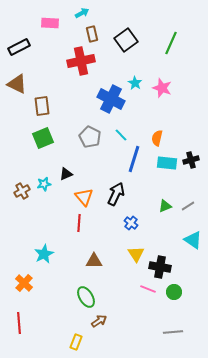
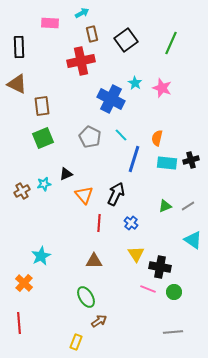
black rectangle at (19, 47): rotated 65 degrees counterclockwise
orange triangle at (84, 197): moved 2 px up
red line at (79, 223): moved 20 px right
cyan star at (44, 254): moved 3 px left, 2 px down
